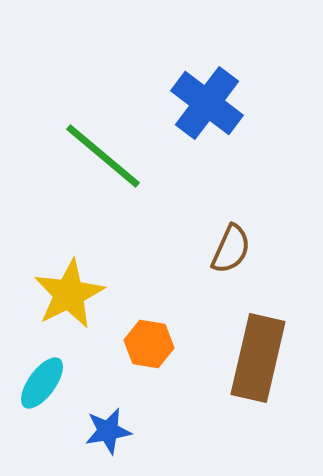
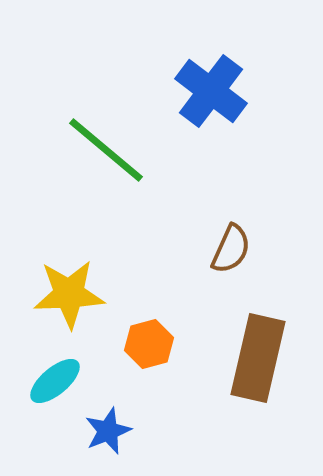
blue cross: moved 4 px right, 12 px up
green line: moved 3 px right, 6 px up
yellow star: rotated 24 degrees clockwise
orange hexagon: rotated 24 degrees counterclockwise
cyan ellipse: moved 13 px right, 2 px up; rotated 14 degrees clockwise
blue star: rotated 12 degrees counterclockwise
